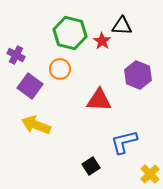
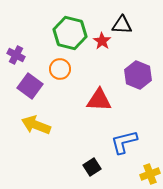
black triangle: moved 1 px up
black square: moved 1 px right, 1 px down
yellow cross: rotated 24 degrees clockwise
